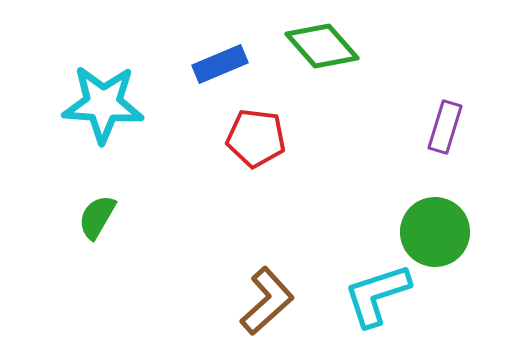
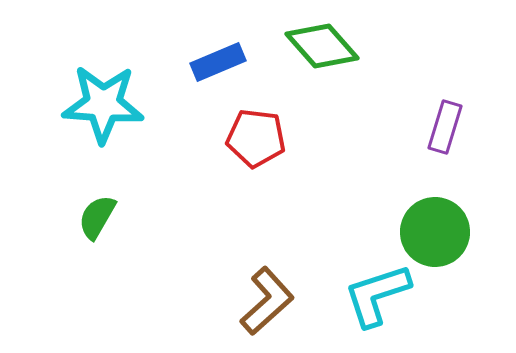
blue rectangle: moved 2 px left, 2 px up
